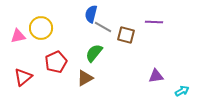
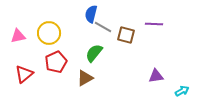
purple line: moved 2 px down
yellow circle: moved 8 px right, 5 px down
red triangle: moved 1 px right, 3 px up
